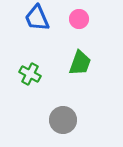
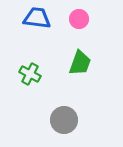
blue trapezoid: rotated 120 degrees clockwise
gray circle: moved 1 px right
